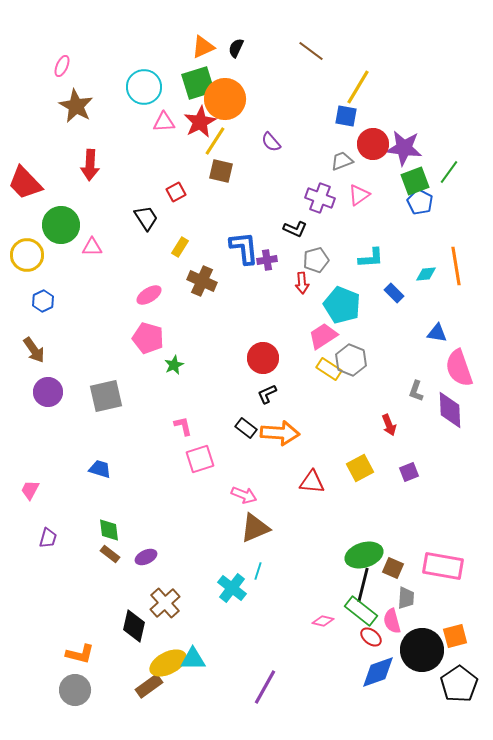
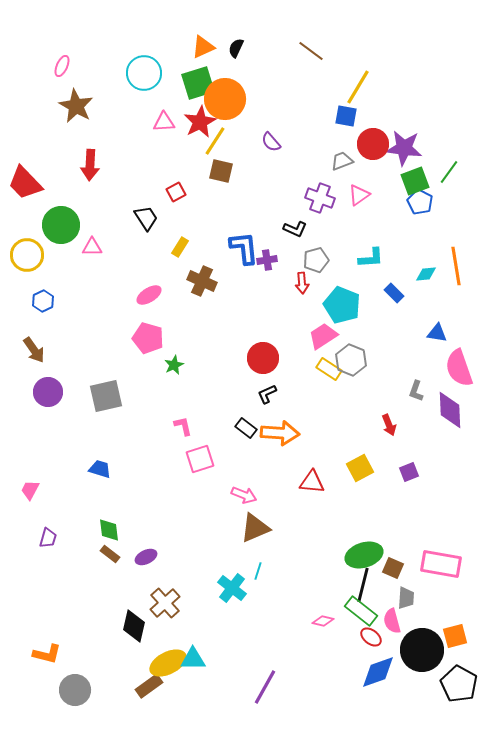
cyan circle at (144, 87): moved 14 px up
pink rectangle at (443, 566): moved 2 px left, 2 px up
orange L-shape at (80, 654): moved 33 px left
black pentagon at (459, 684): rotated 9 degrees counterclockwise
